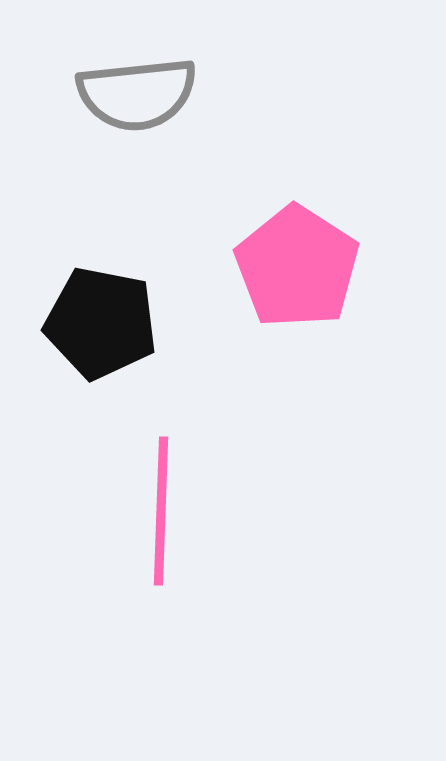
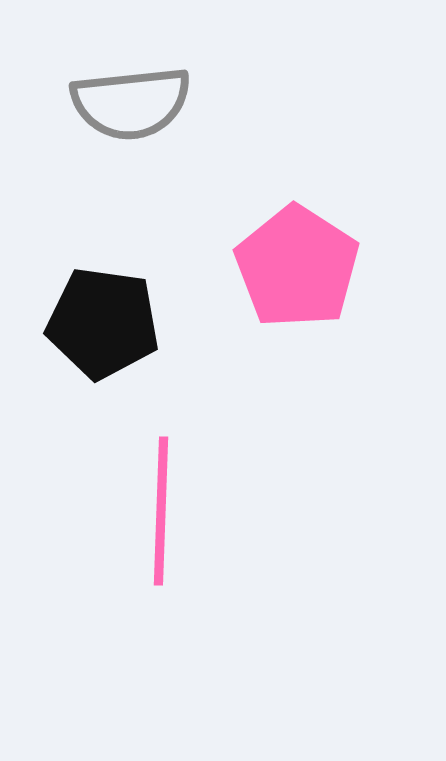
gray semicircle: moved 6 px left, 9 px down
black pentagon: moved 2 px right; rotated 3 degrees counterclockwise
